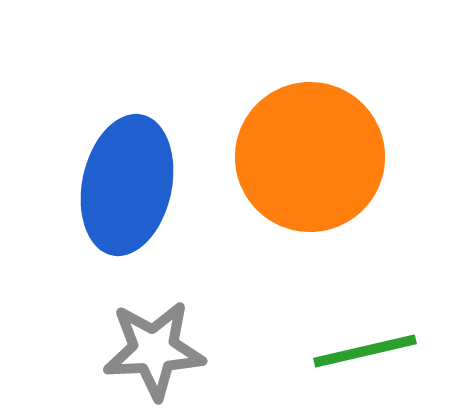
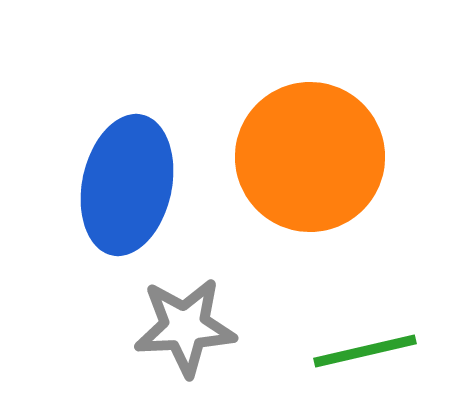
gray star: moved 31 px right, 23 px up
